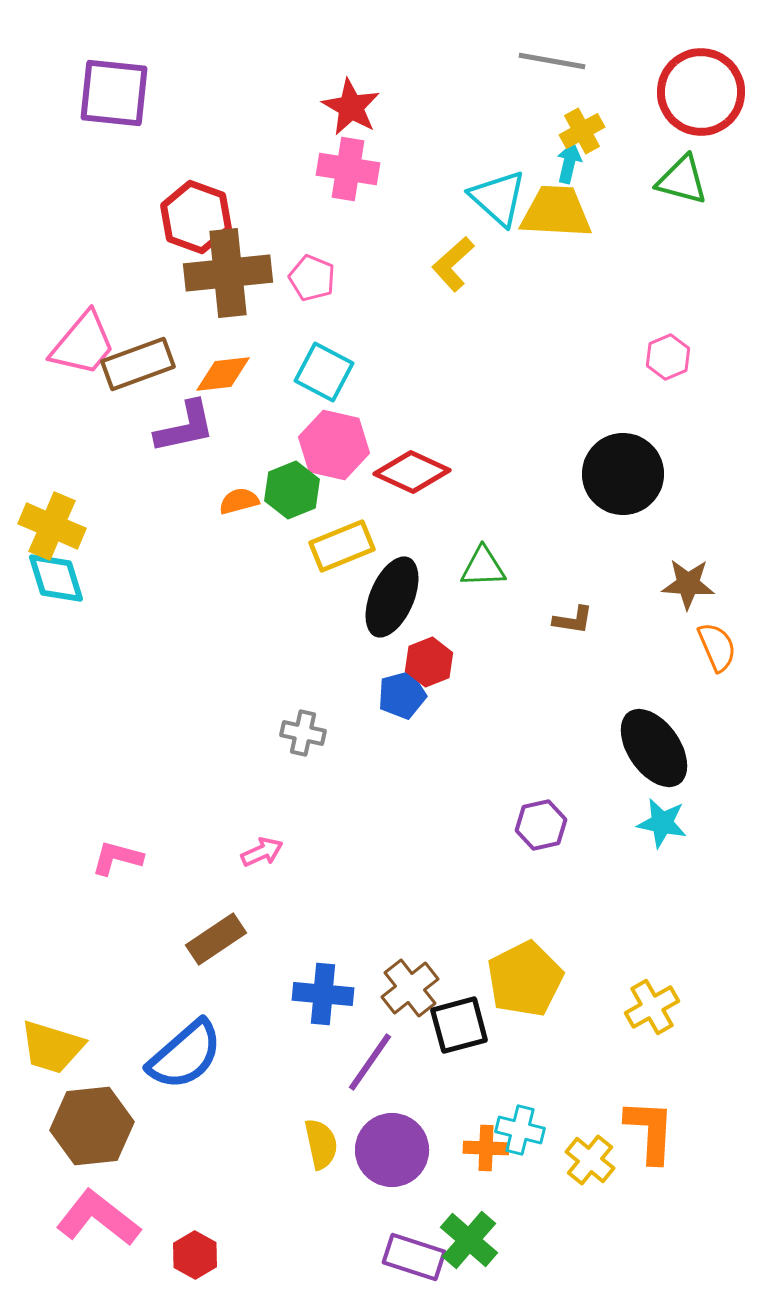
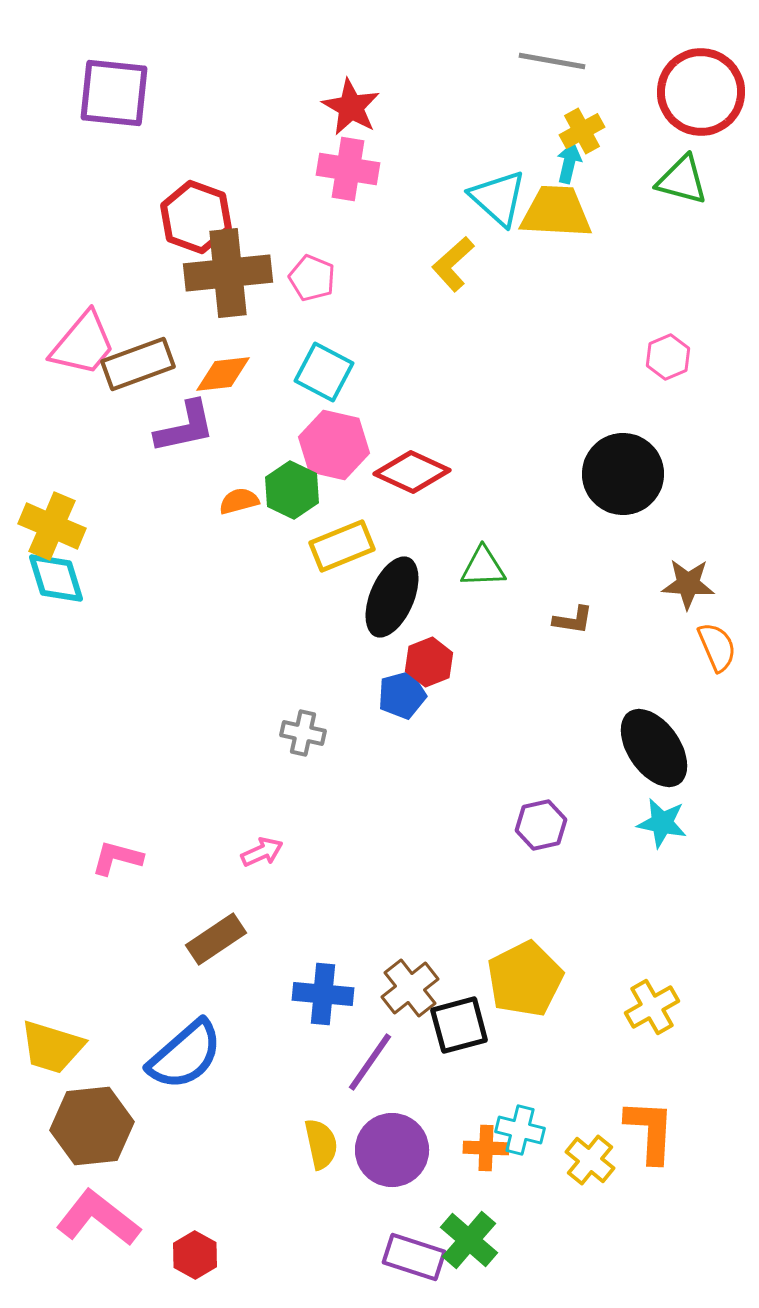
green hexagon at (292, 490): rotated 12 degrees counterclockwise
